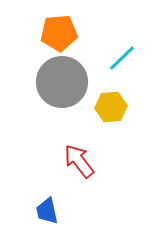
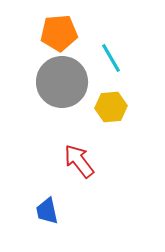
cyan line: moved 11 px left; rotated 76 degrees counterclockwise
